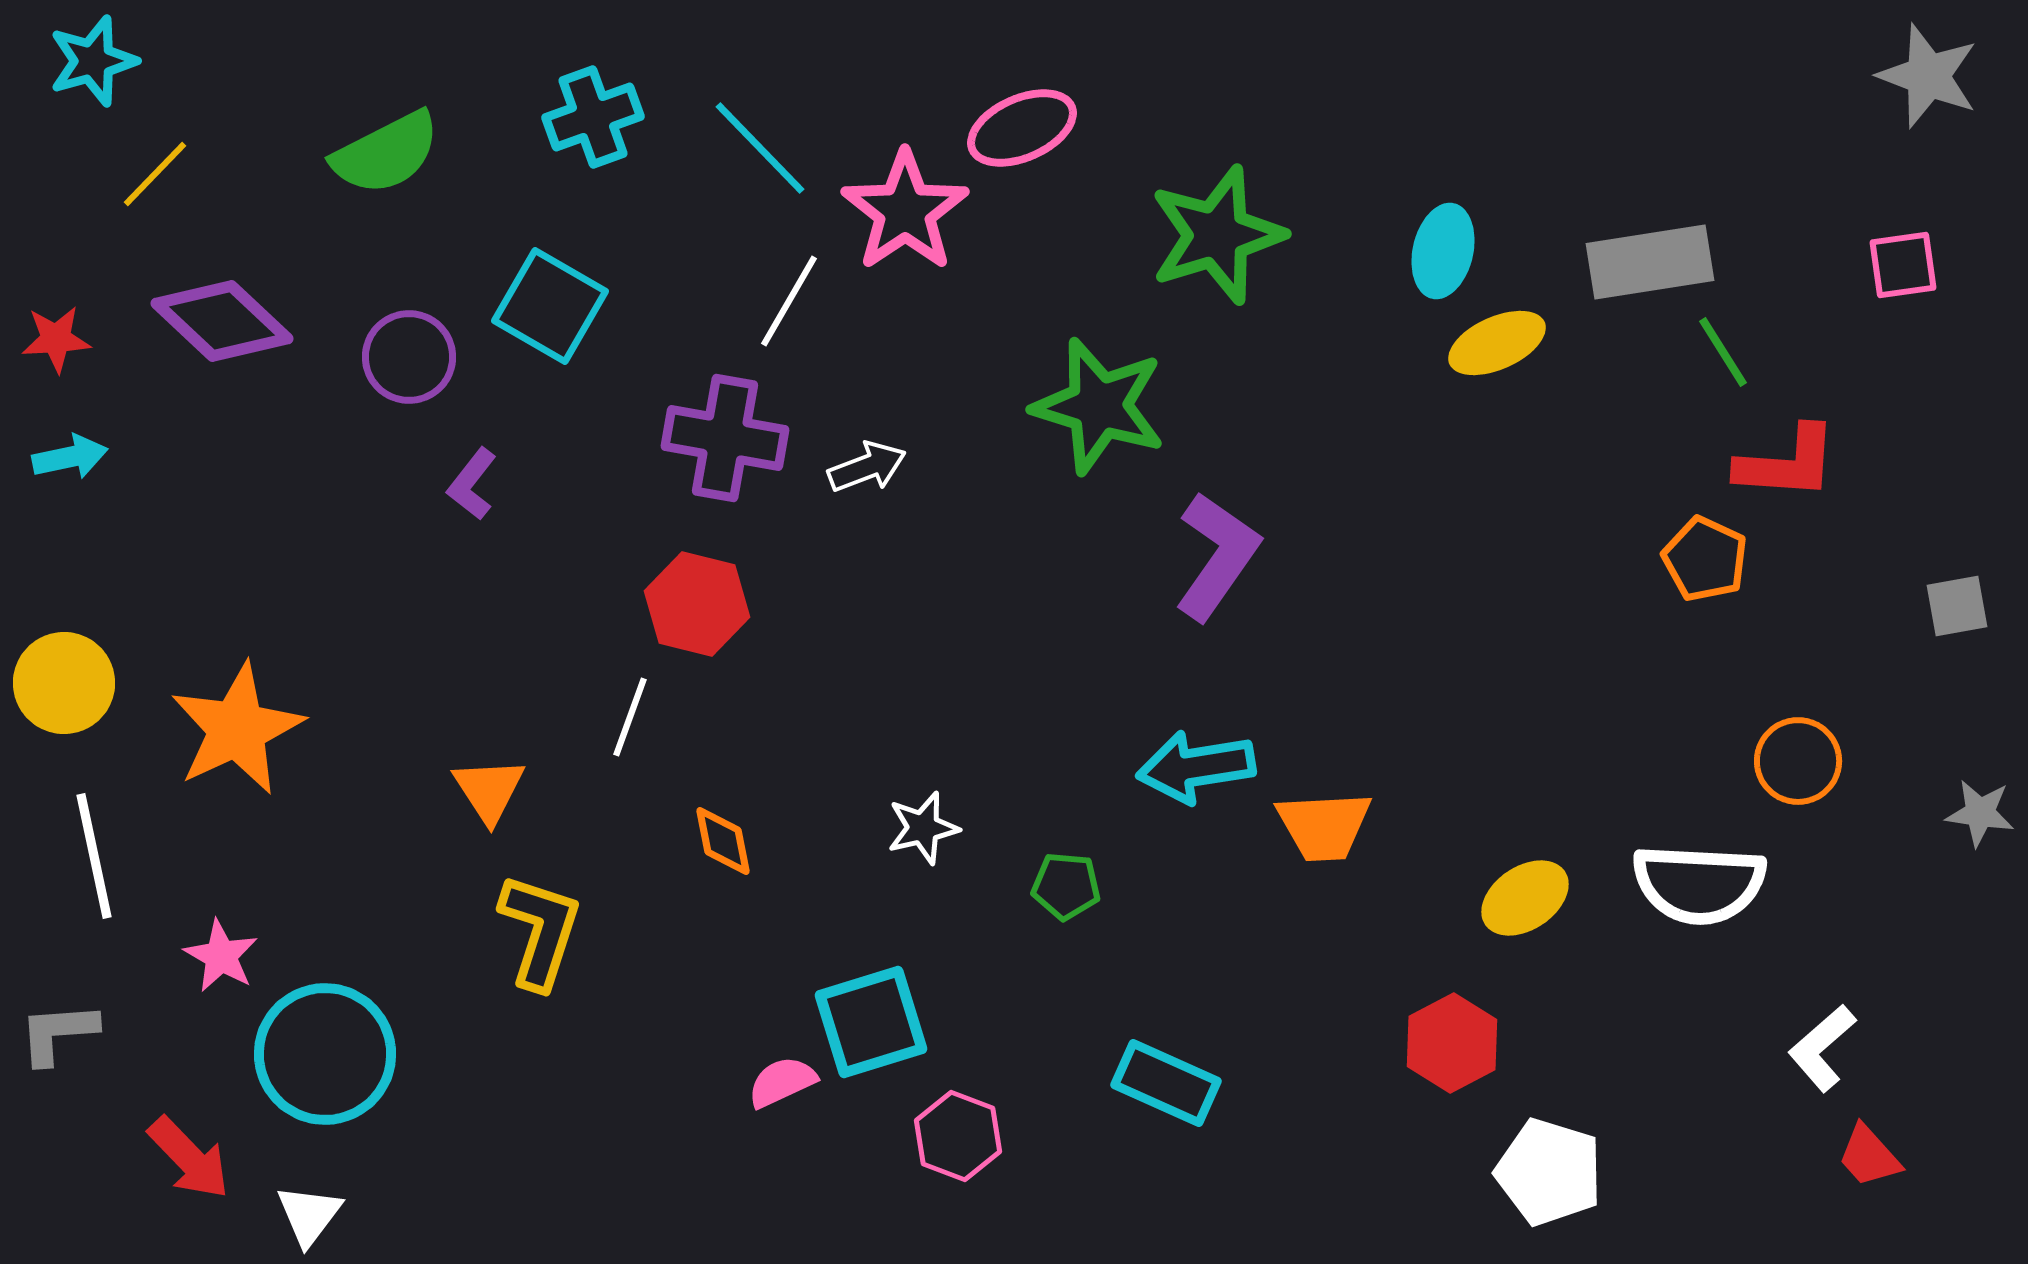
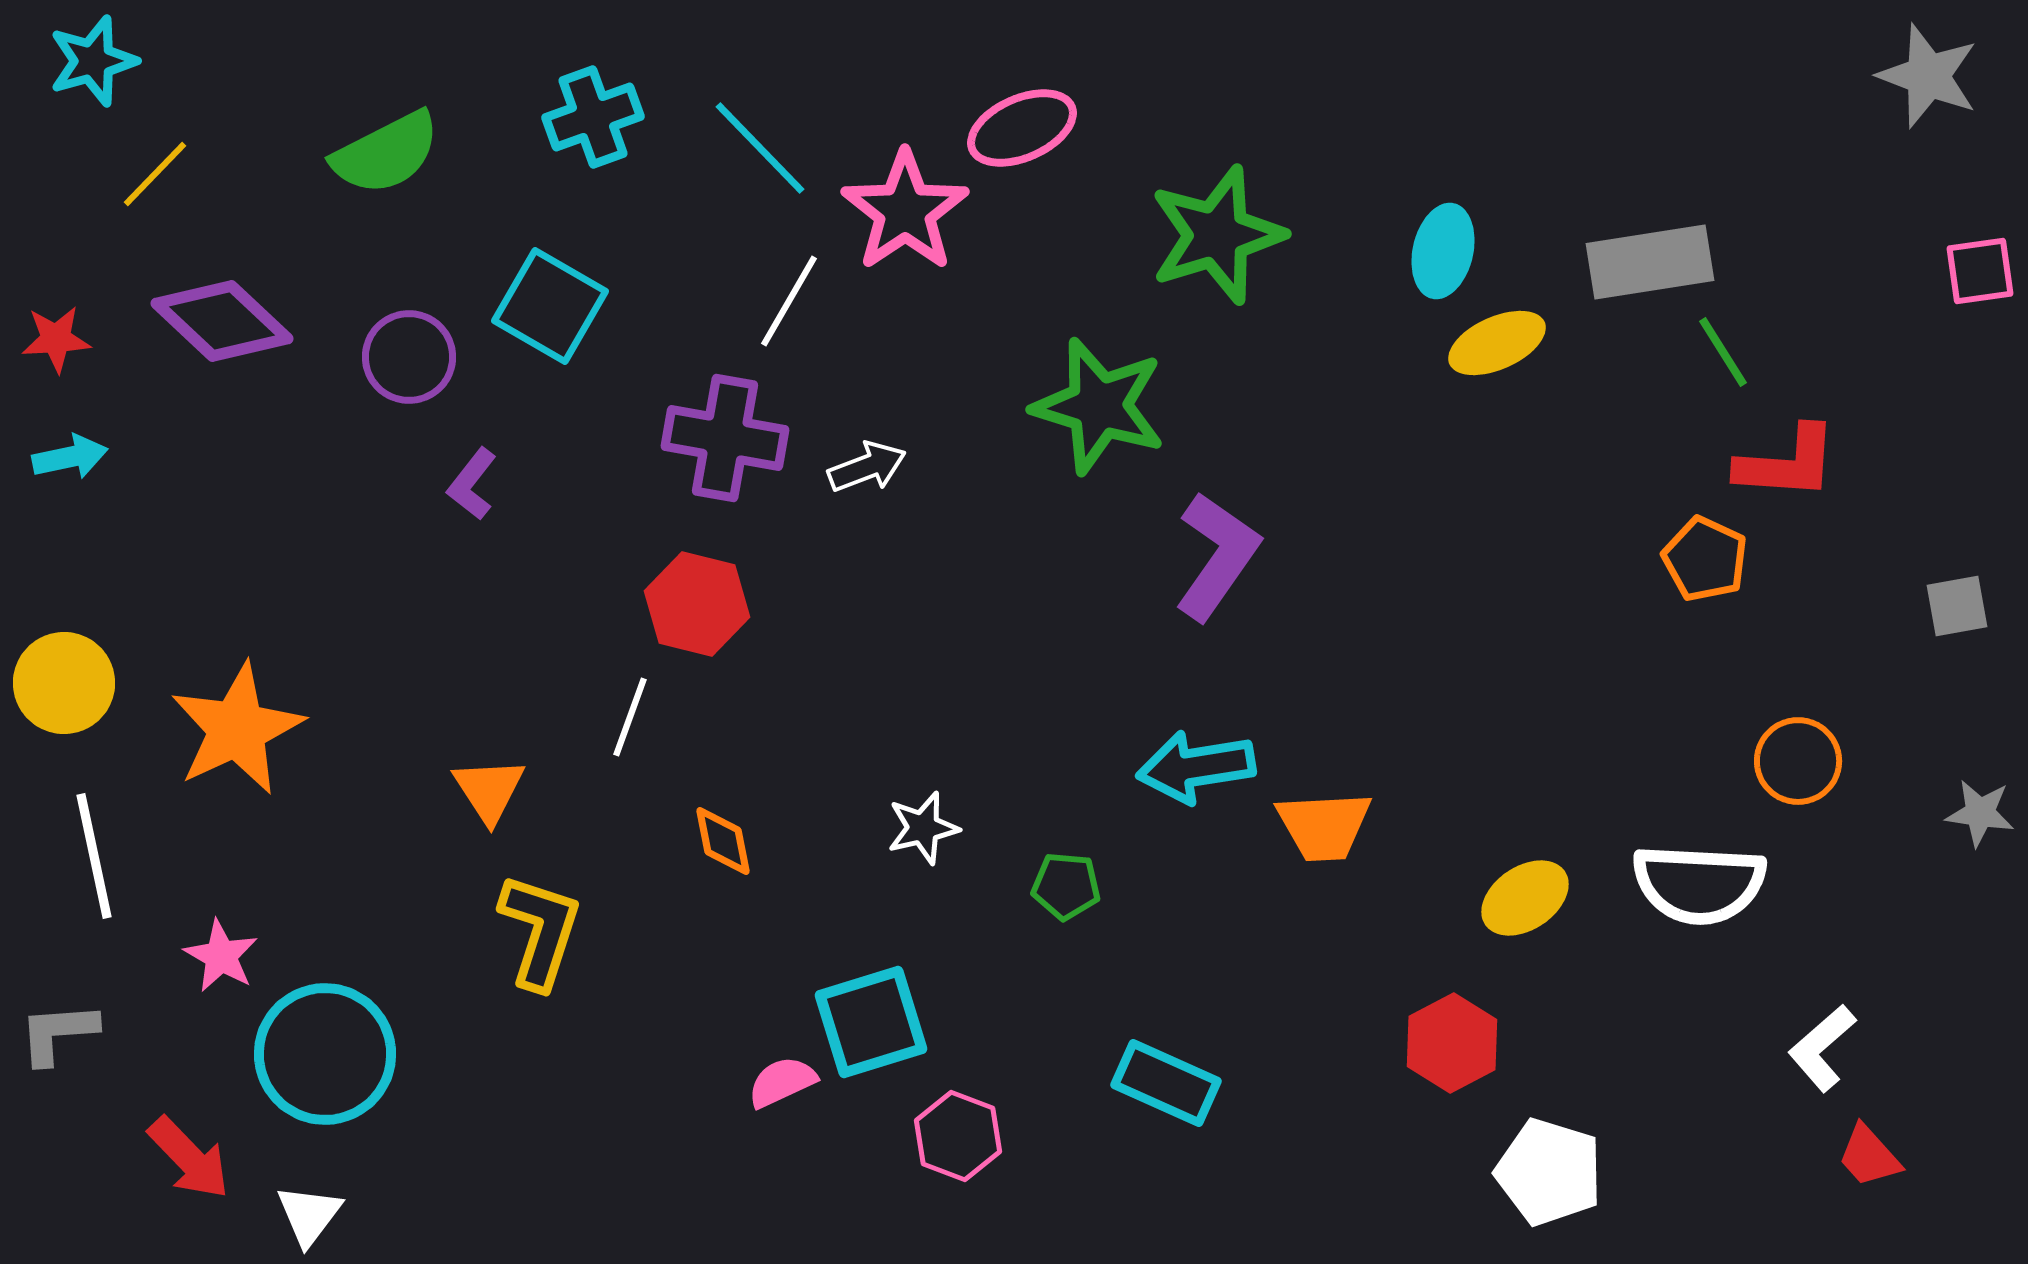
pink square at (1903, 265): moved 77 px right, 6 px down
